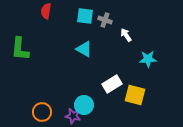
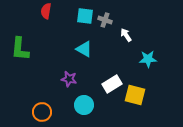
purple star: moved 4 px left, 37 px up
